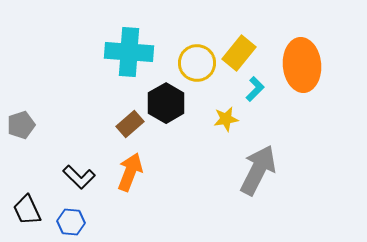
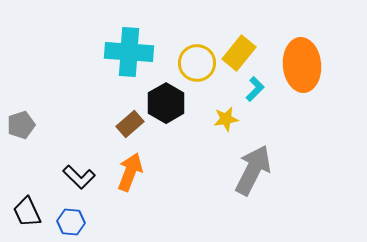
gray arrow: moved 5 px left
black trapezoid: moved 2 px down
